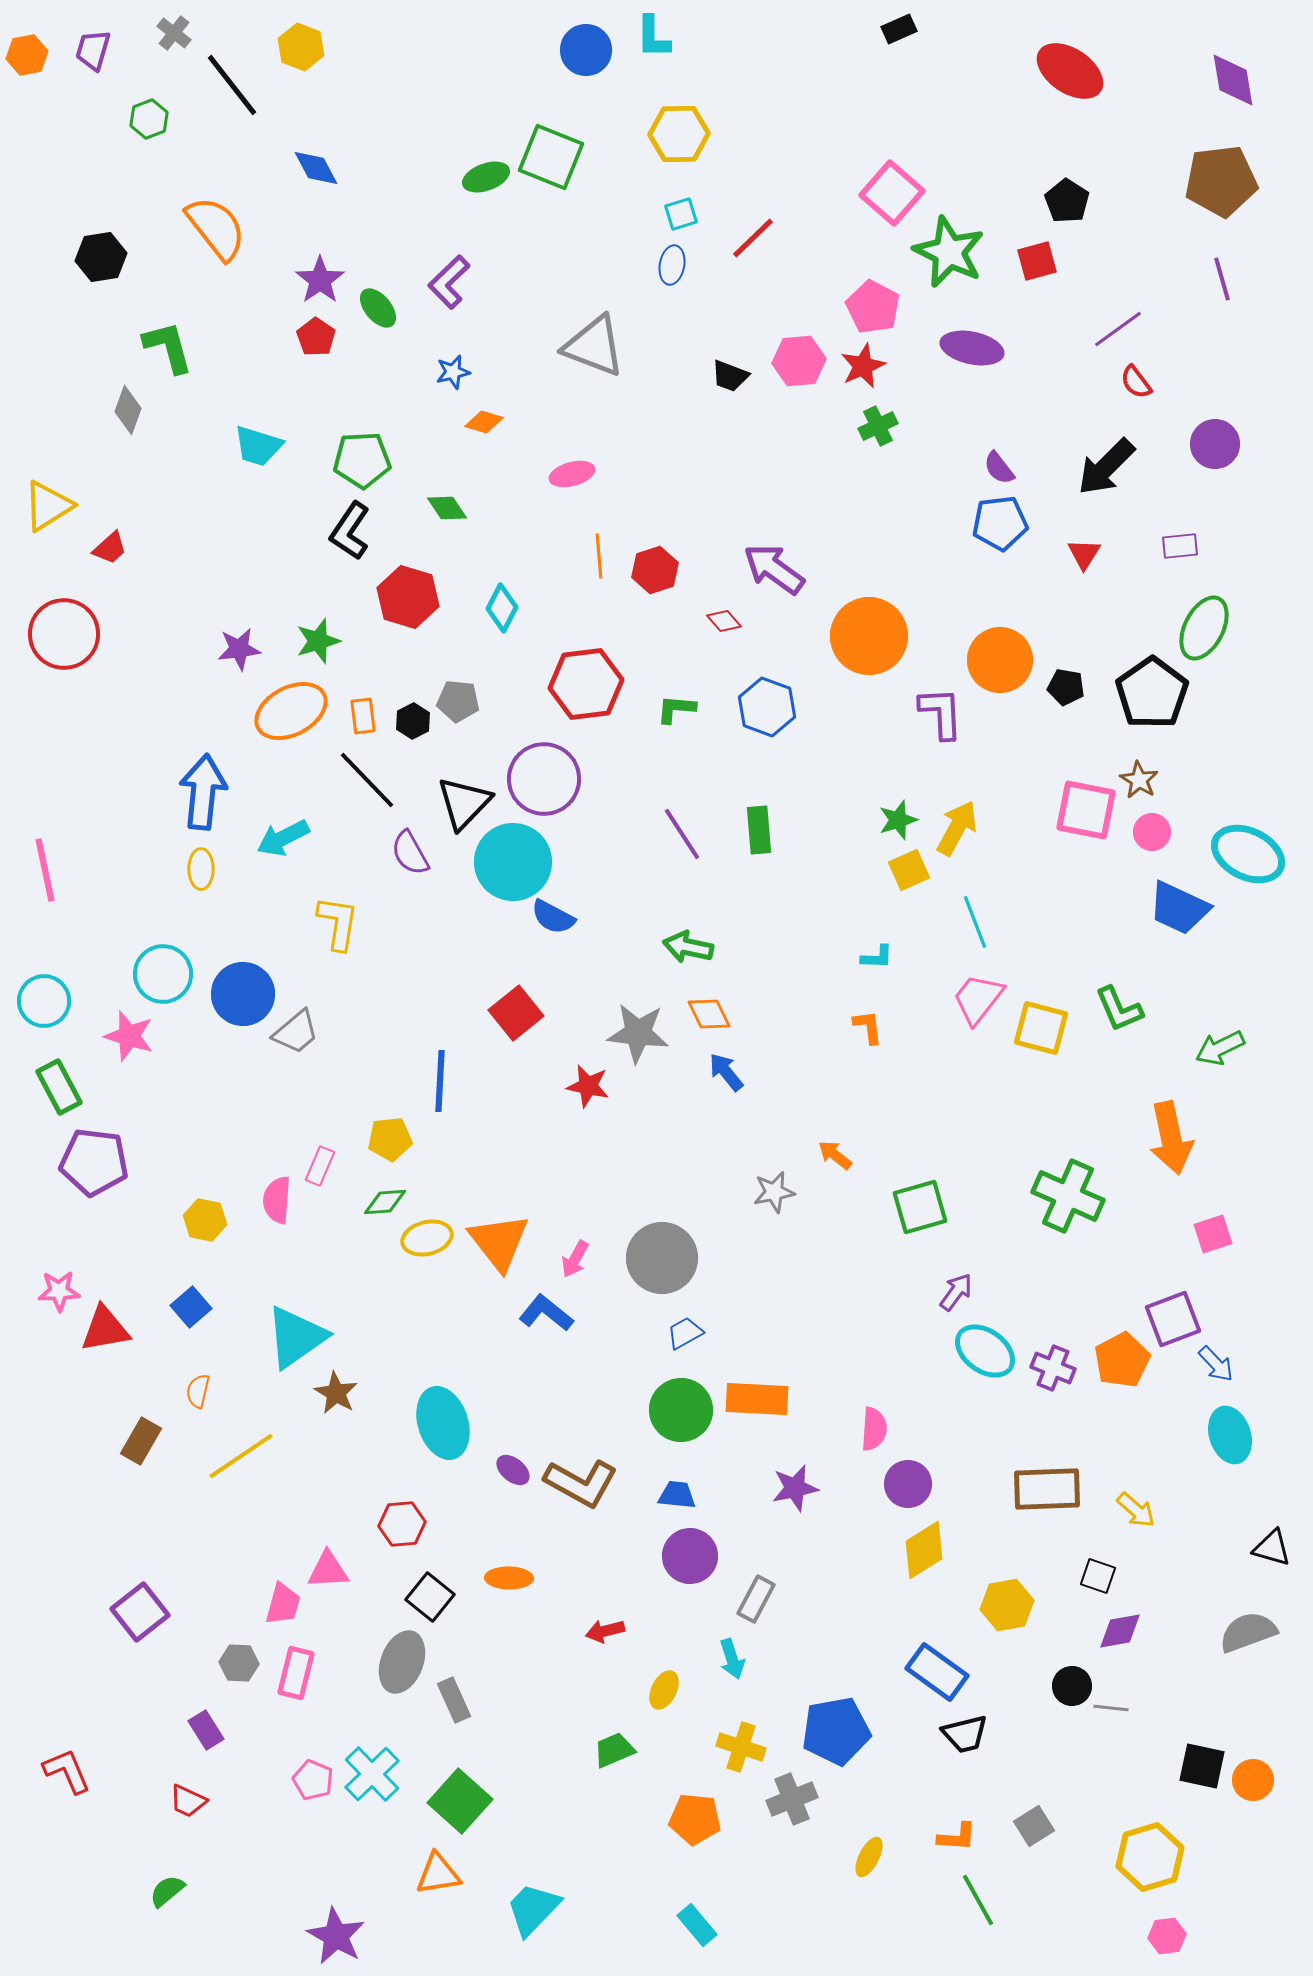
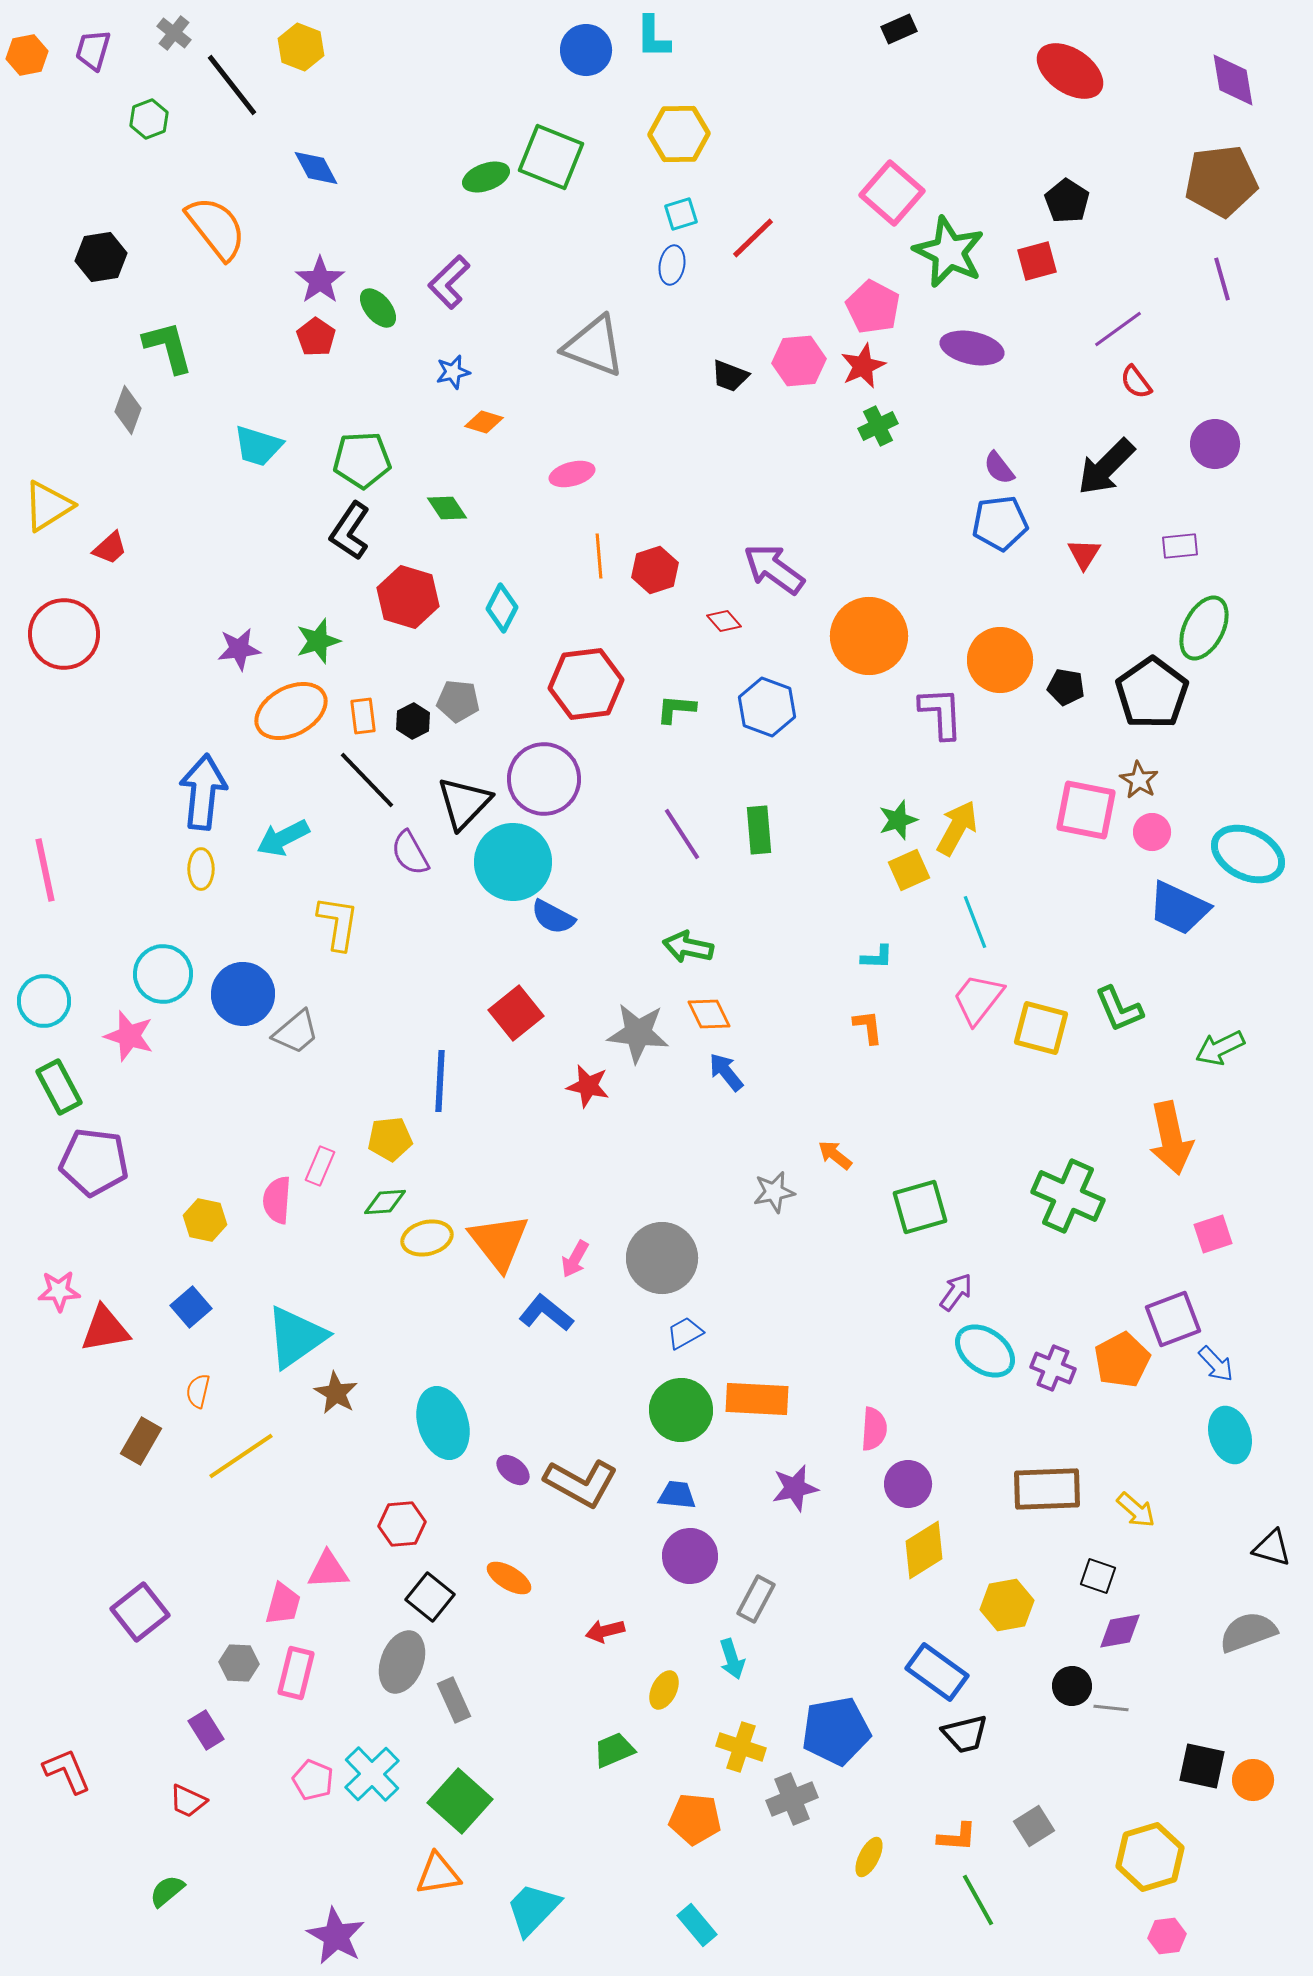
orange ellipse at (509, 1578): rotated 30 degrees clockwise
